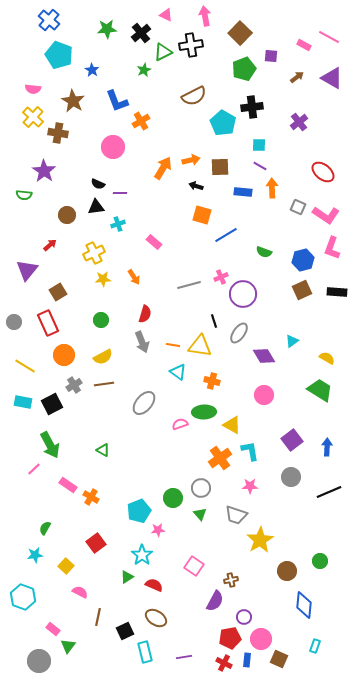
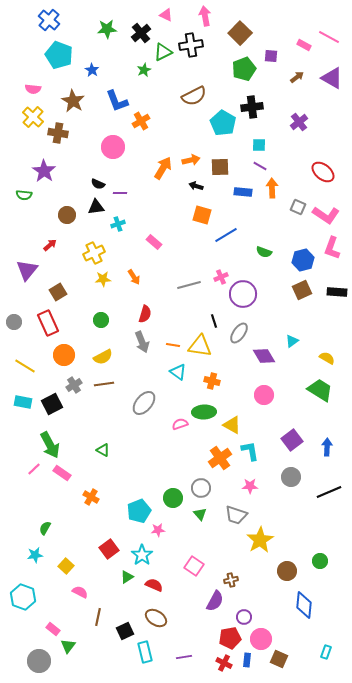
pink rectangle at (68, 485): moved 6 px left, 12 px up
red square at (96, 543): moved 13 px right, 6 px down
cyan rectangle at (315, 646): moved 11 px right, 6 px down
